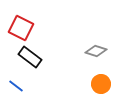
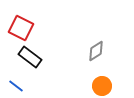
gray diamond: rotated 50 degrees counterclockwise
orange circle: moved 1 px right, 2 px down
